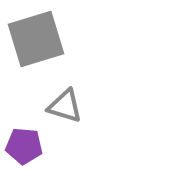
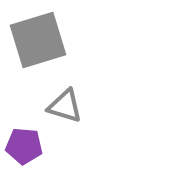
gray square: moved 2 px right, 1 px down
